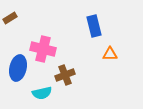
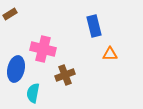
brown rectangle: moved 4 px up
blue ellipse: moved 2 px left, 1 px down
cyan semicircle: moved 9 px left; rotated 114 degrees clockwise
